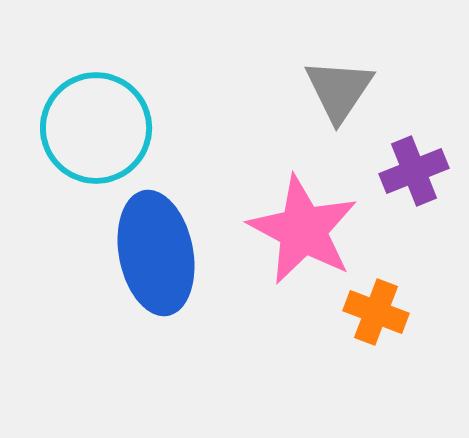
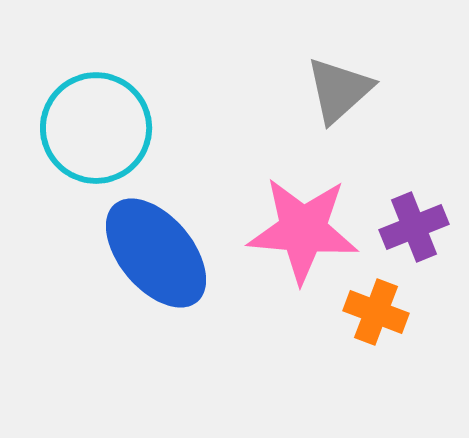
gray triangle: rotated 14 degrees clockwise
purple cross: moved 56 px down
pink star: rotated 23 degrees counterclockwise
blue ellipse: rotated 29 degrees counterclockwise
